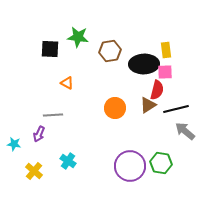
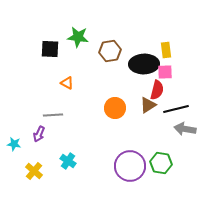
gray arrow: moved 2 px up; rotated 30 degrees counterclockwise
